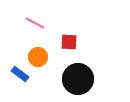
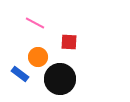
black circle: moved 18 px left
